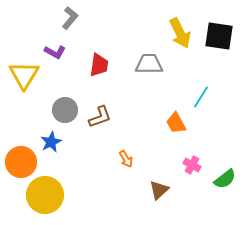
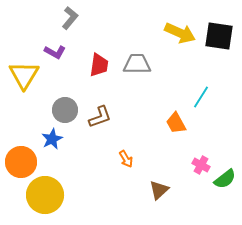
yellow arrow: rotated 40 degrees counterclockwise
gray trapezoid: moved 12 px left
blue star: moved 1 px right, 3 px up
pink cross: moved 9 px right
